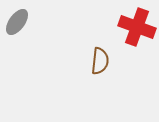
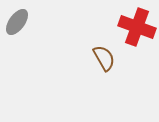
brown semicircle: moved 4 px right, 3 px up; rotated 36 degrees counterclockwise
